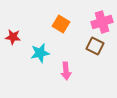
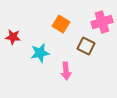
brown square: moved 9 px left
